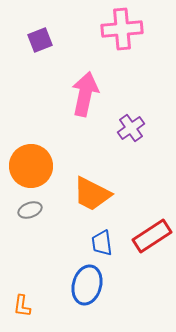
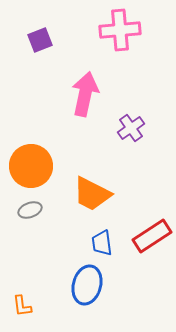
pink cross: moved 2 px left, 1 px down
orange L-shape: rotated 15 degrees counterclockwise
